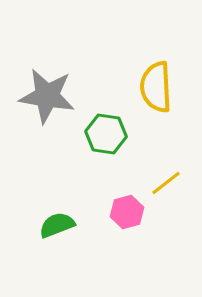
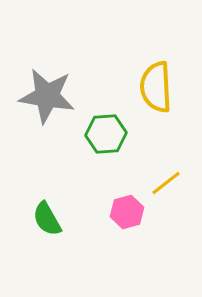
green hexagon: rotated 12 degrees counterclockwise
green semicircle: moved 10 px left, 6 px up; rotated 99 degrees counterclockwise
